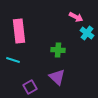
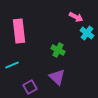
green cross: rotated 24 degrees clockwise
cyan line: moved 1 px left, 5 px down; rotated 40 degrees counterclockwise
